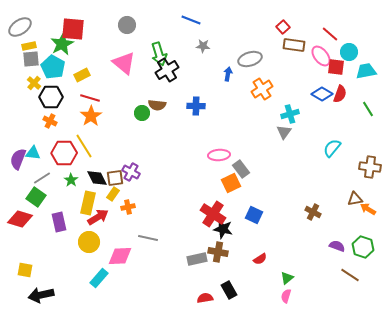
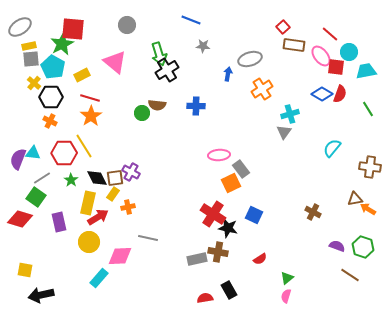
pink triangle at (124, 63): moved 9 px left, 1 px up
black star at (223, 229): moved 5 px right, 1 px up
